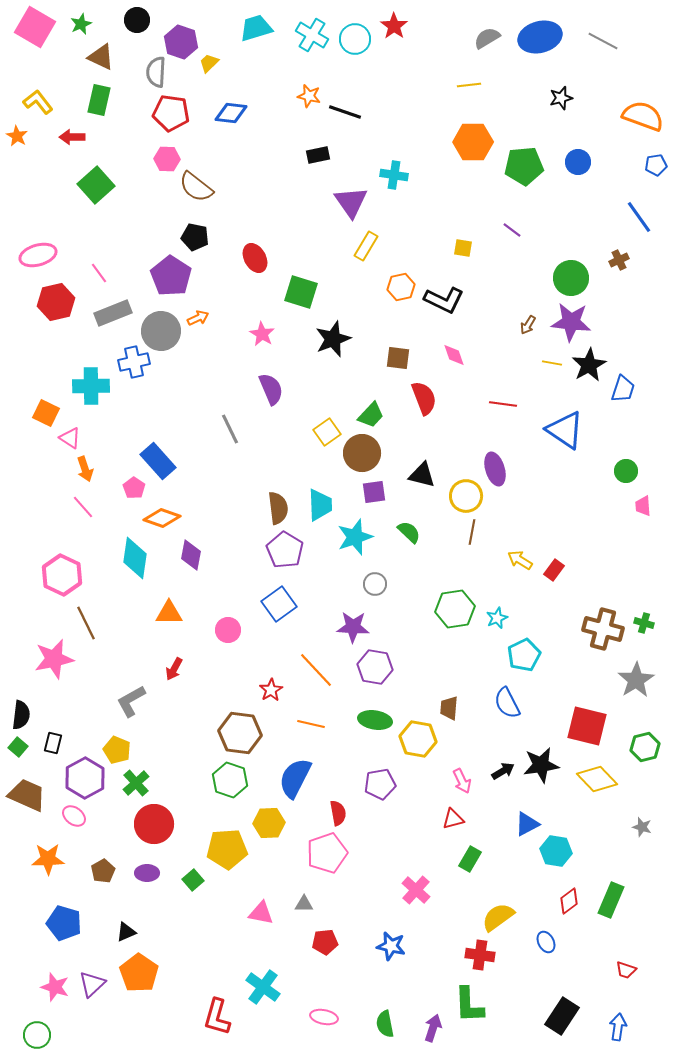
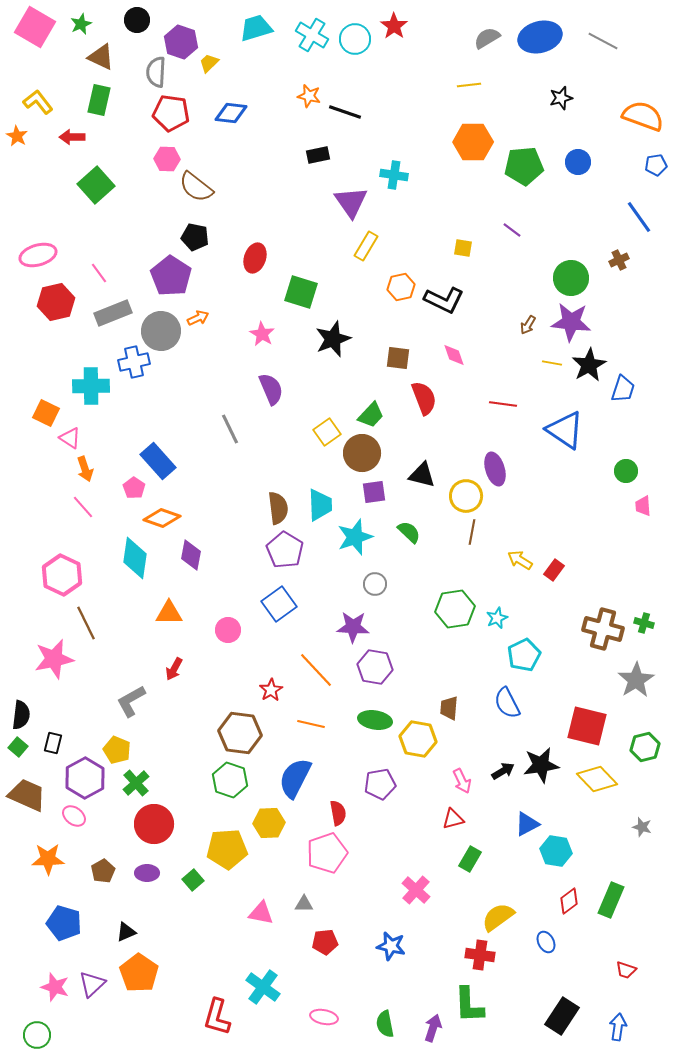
red ellipse at (255, 258): rotated 48 degrees clockwise
